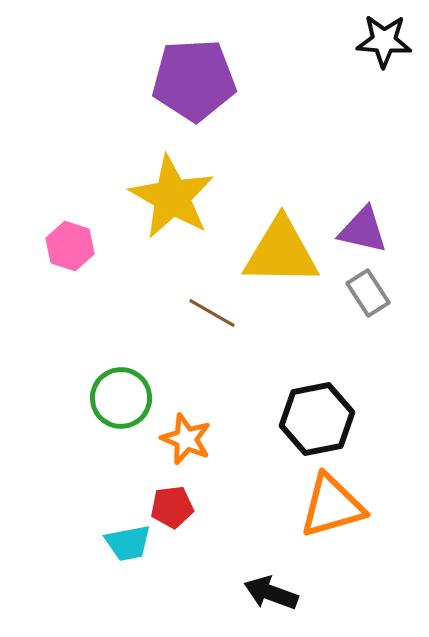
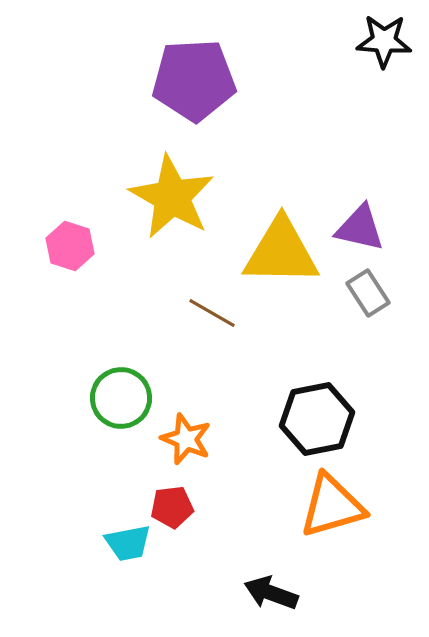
purple triangle: moved 3 px left, 2 px up
